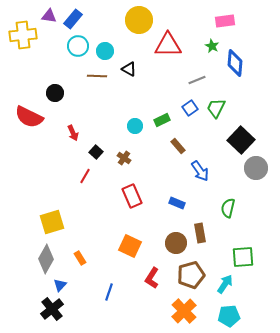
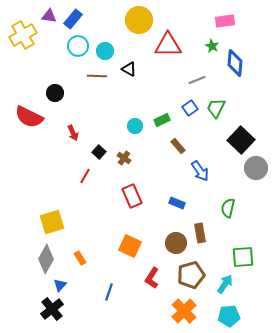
yellow cross at (23, 35): rotated 24 degrees counterclockwise
black square at (96, 152): moved 3 px right
